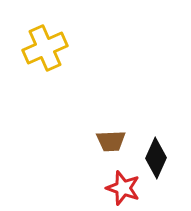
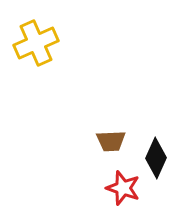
yellow cross: moved 9 px left, 5 px up
